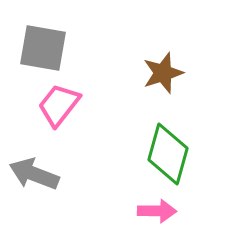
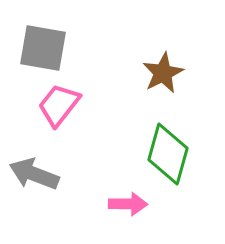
brown star: rotated 9 degrees counterclockwise
pink arrow: moved 29 px left, 7 px up
